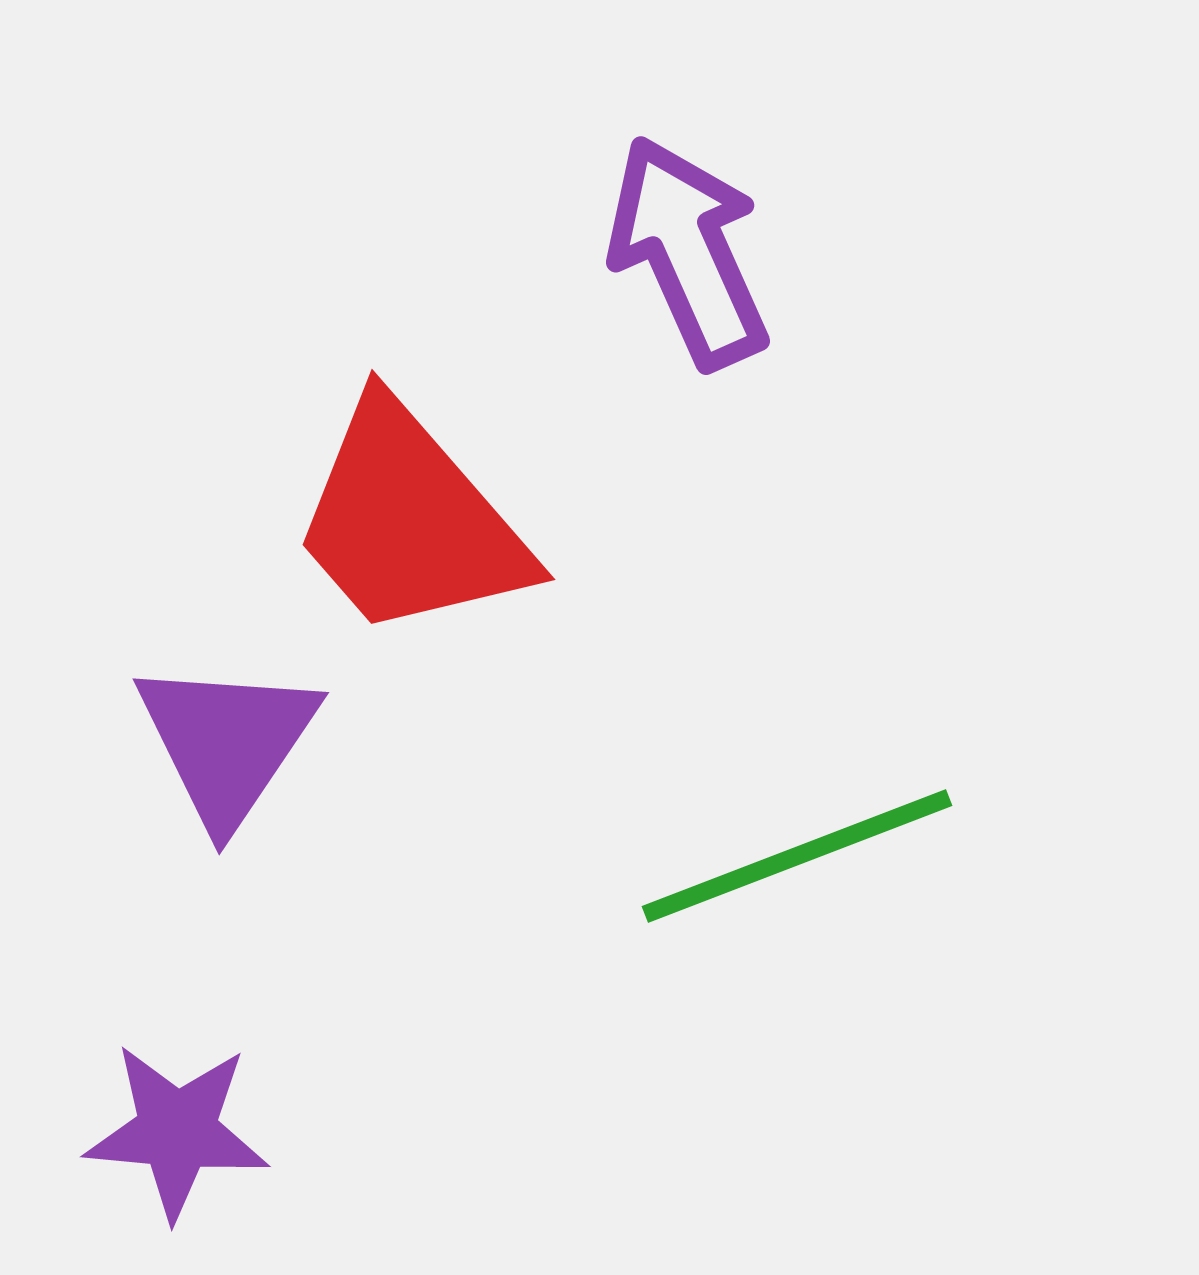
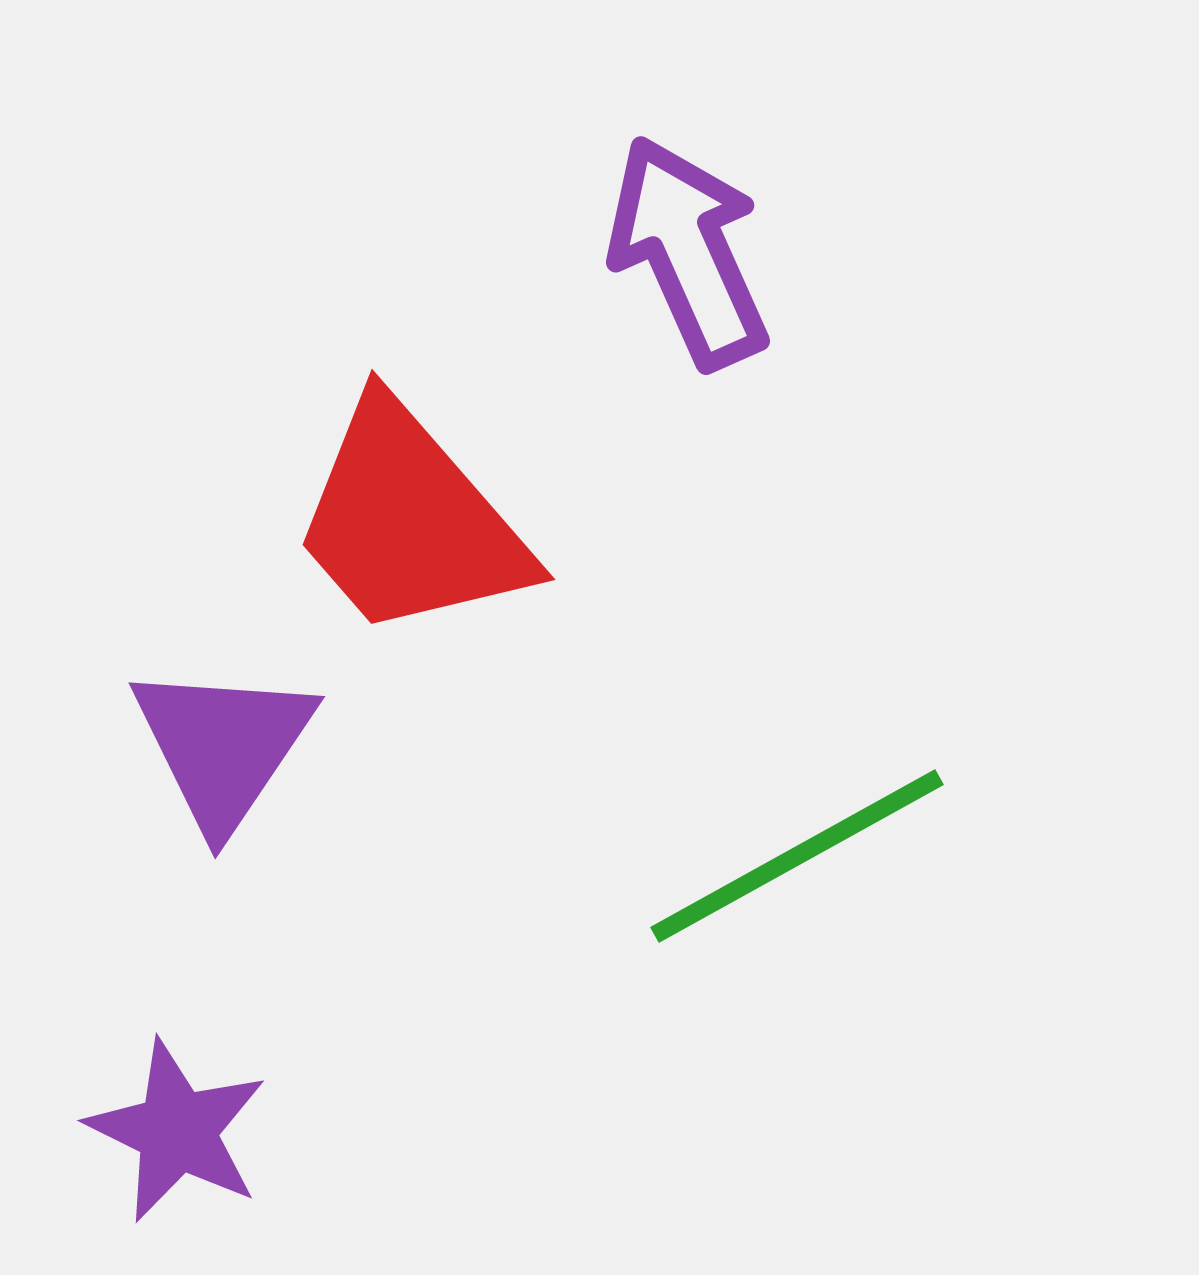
purple triangle: moved 4 px left, 4 px down
green line: rotated 8 degrees counterclockwise
purple star: rotated 21 degrees clockwise
